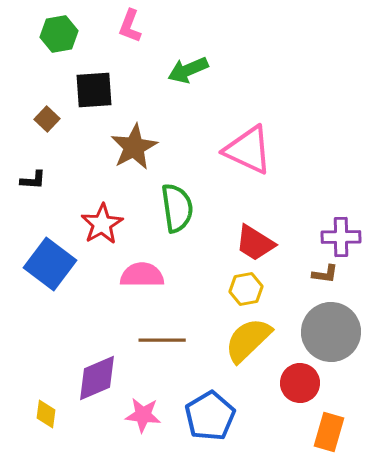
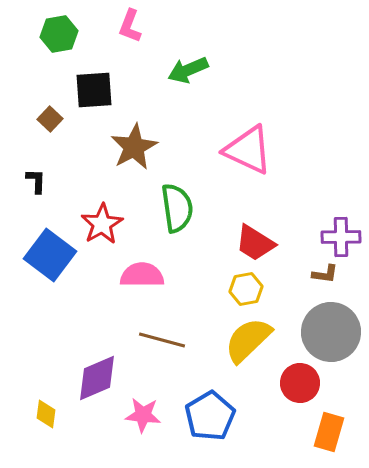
brown square: moved 3 px right
black L-shape: moved 3 px right, 1 px down; rotated 92 degrees counterclockwise
blue square: moved 9 px up
brown line: rotated 15 degrees clockwise
